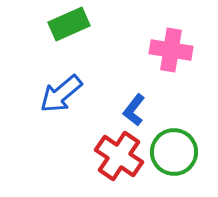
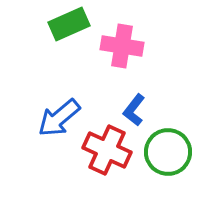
pink cross: moved 49 px left, 4 px up
blue arrow: moved 2 px left, 24 px down
green circle: moved 6 px left
red cross: moved 12 px left, 6 px up; rotated 9 degrees counterclockwise
